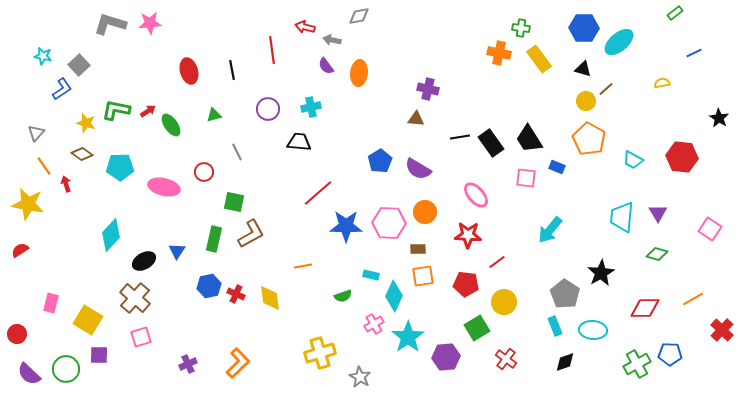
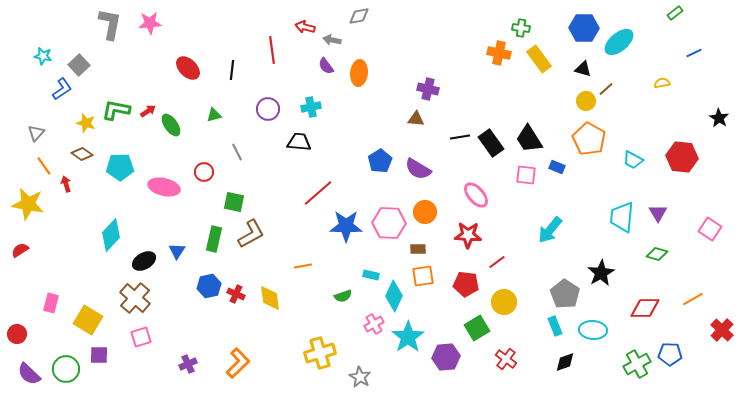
gray L-shape at (110, 24): rotated 84 degrees clockwise
black line at (232, 70): rotated 18 degrees clockwise
red ellipse at (189, 71): moved 1 px left, 3 px up; rotated 30 degrees counterclockwise
pink square at (526, 178): moved 3 px up
